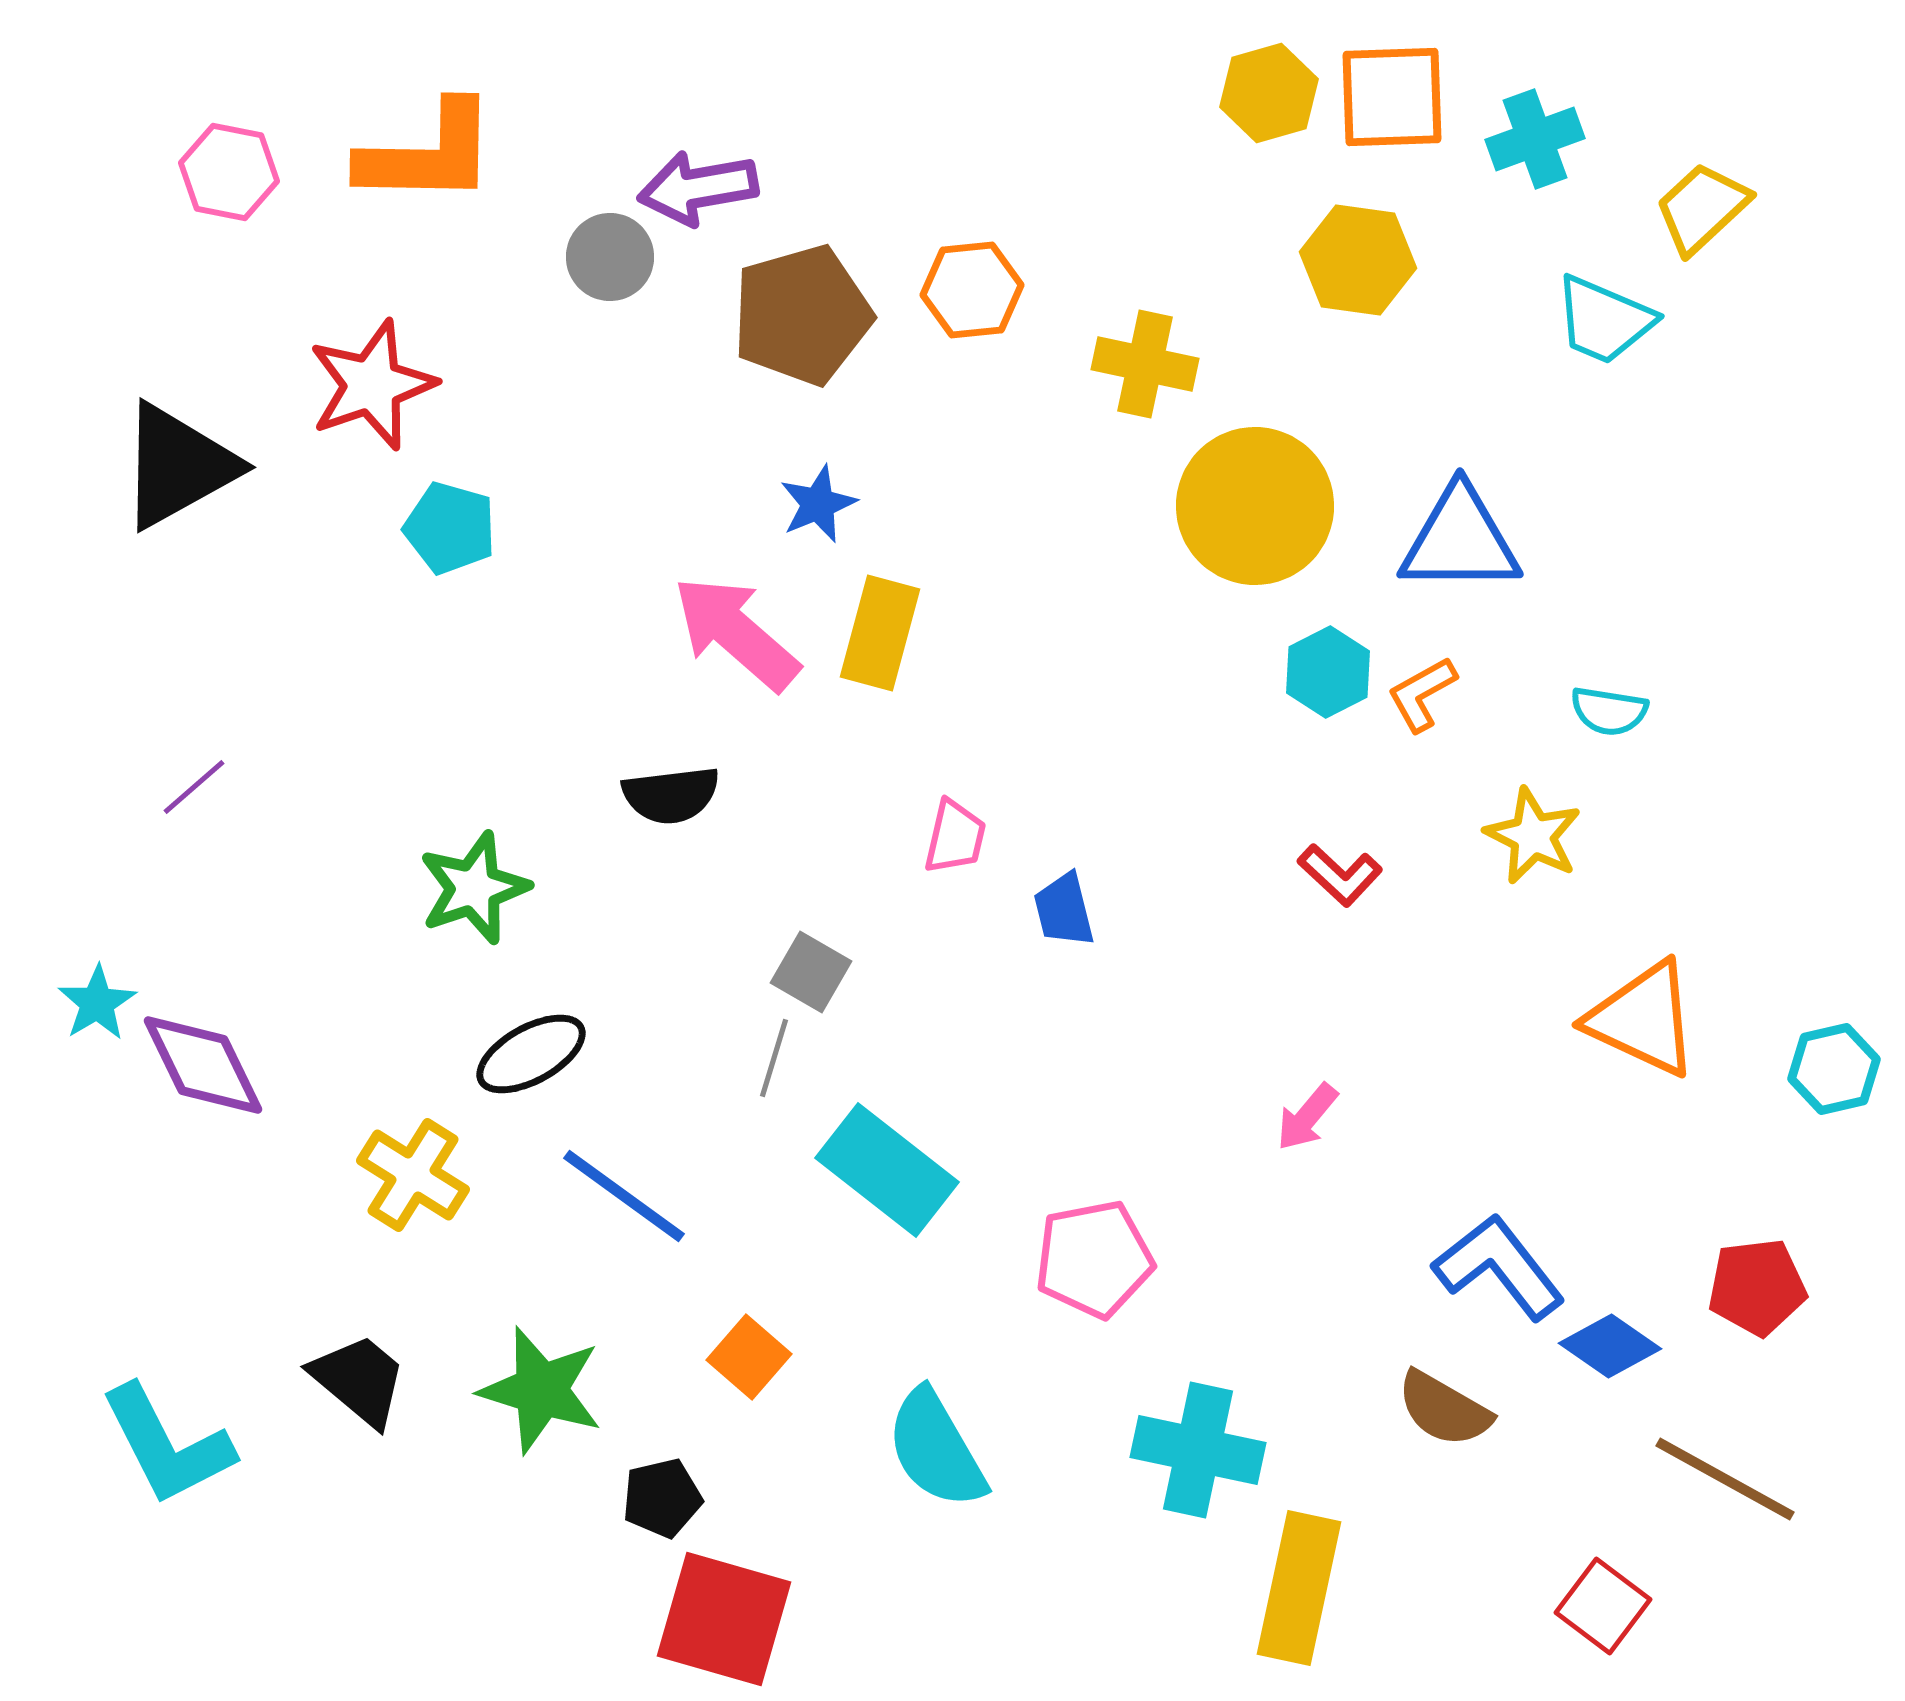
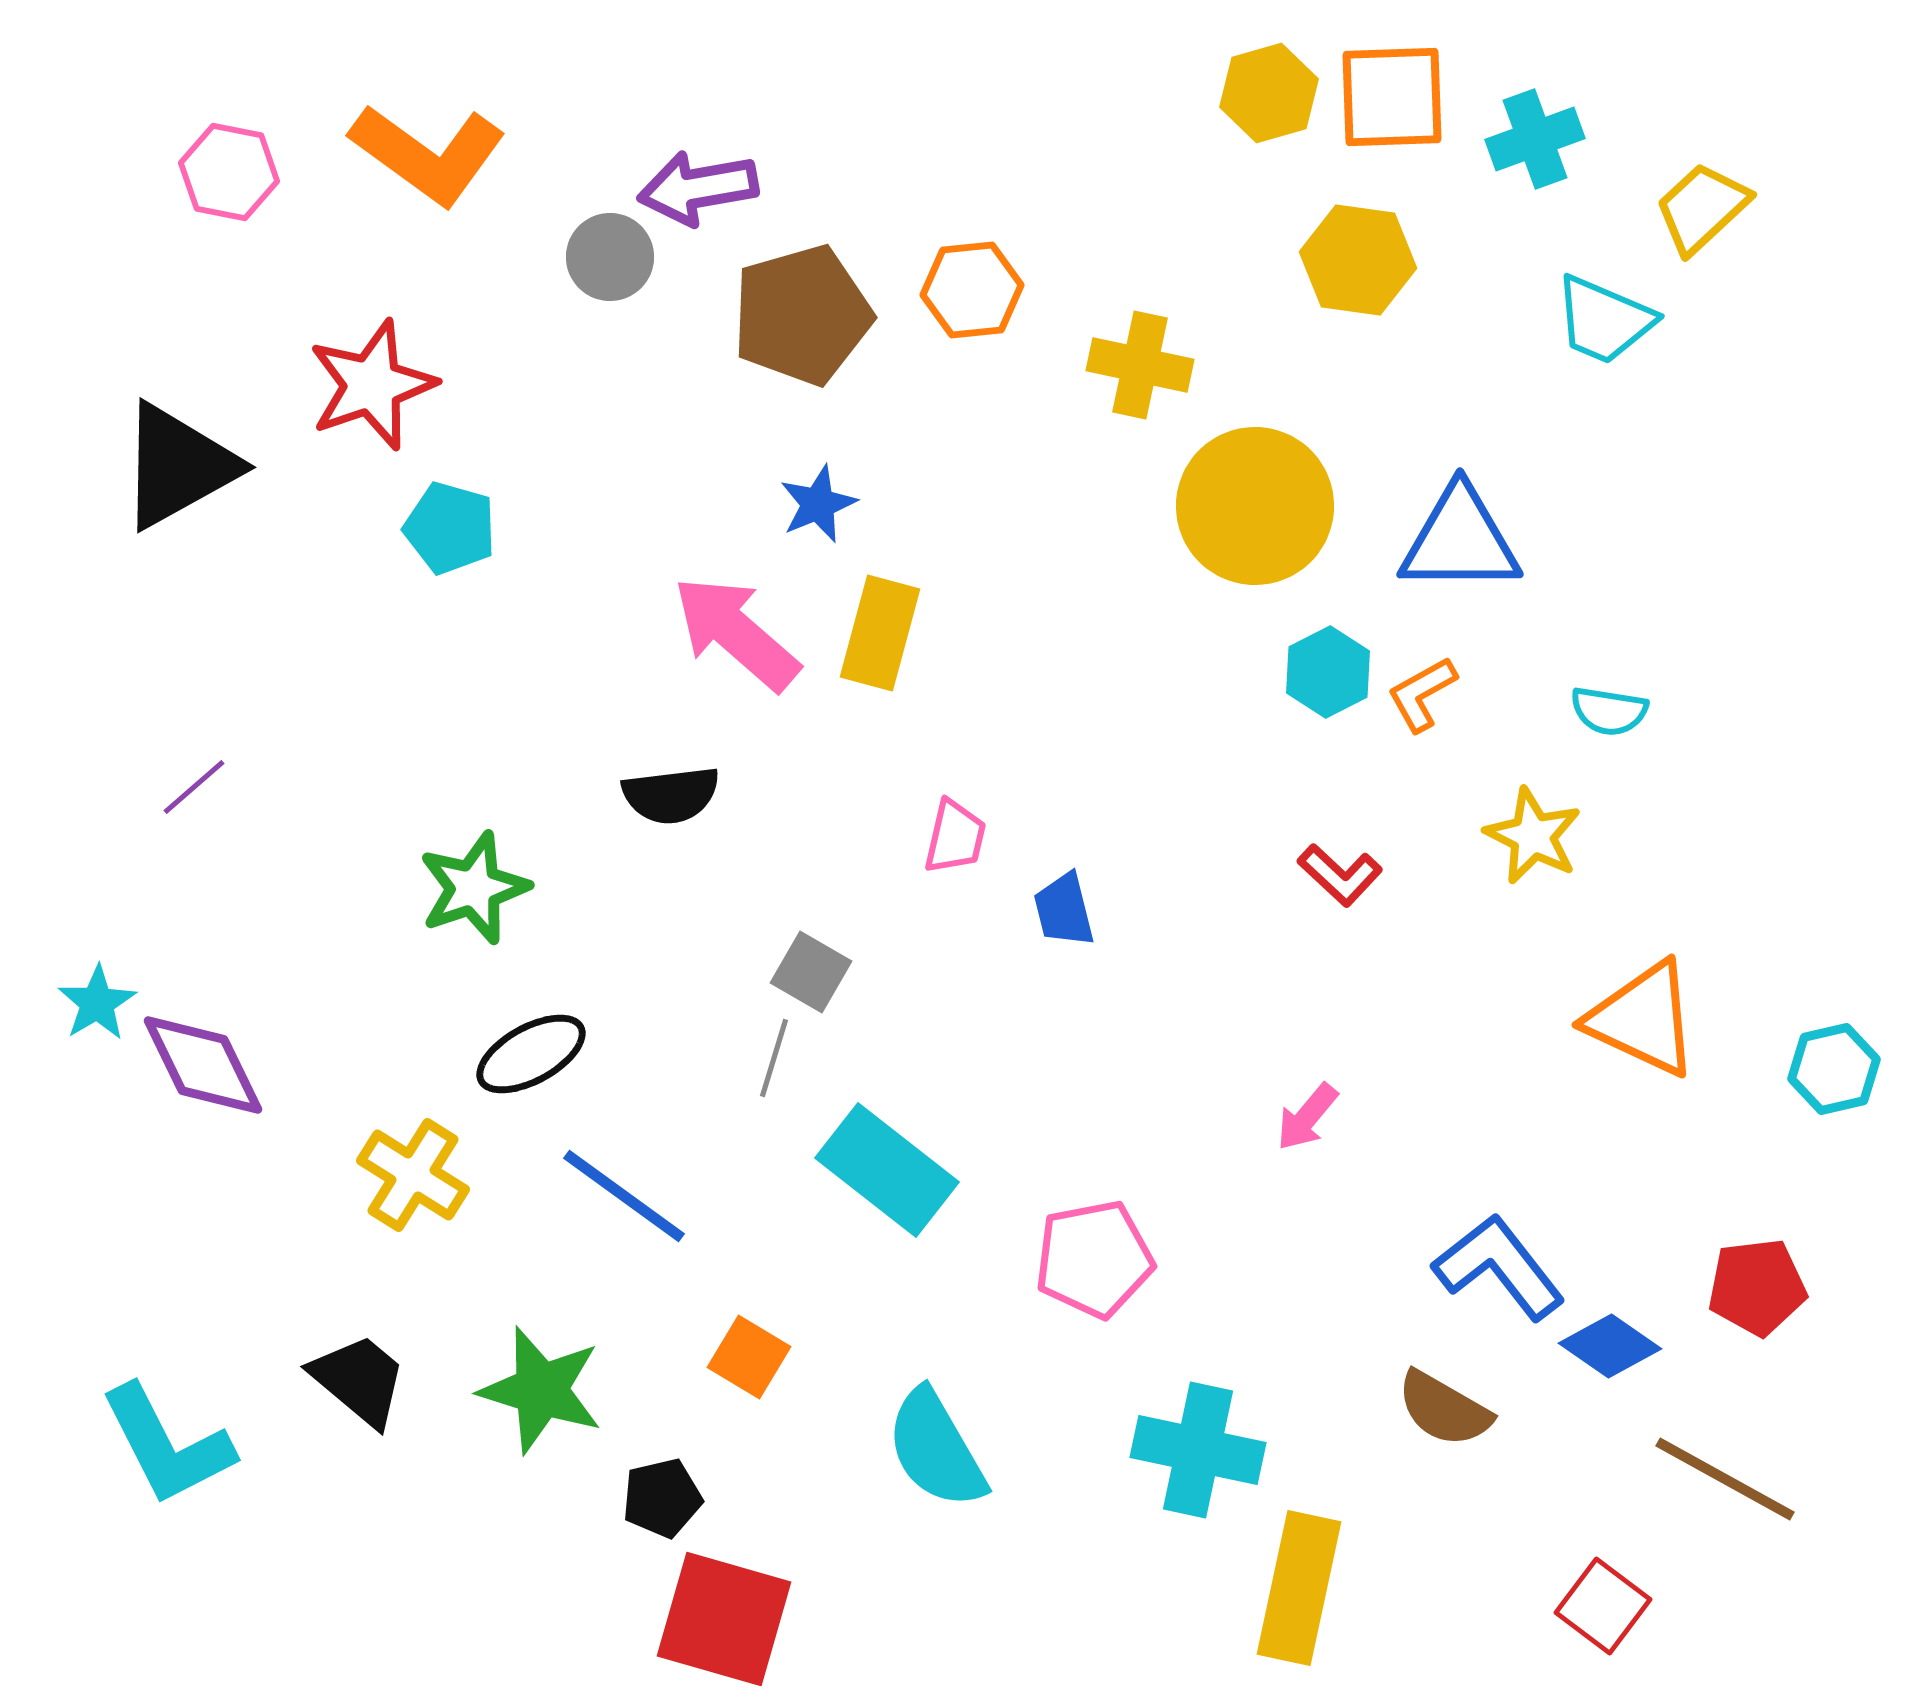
orange L-shape at (428, 154): rotated 35 degrees clockwise
yellow cross at (1145, 364): moved 5 px left, 1 px down
orange square at (749, 1357): rotated 10 degrees counterclockwise
